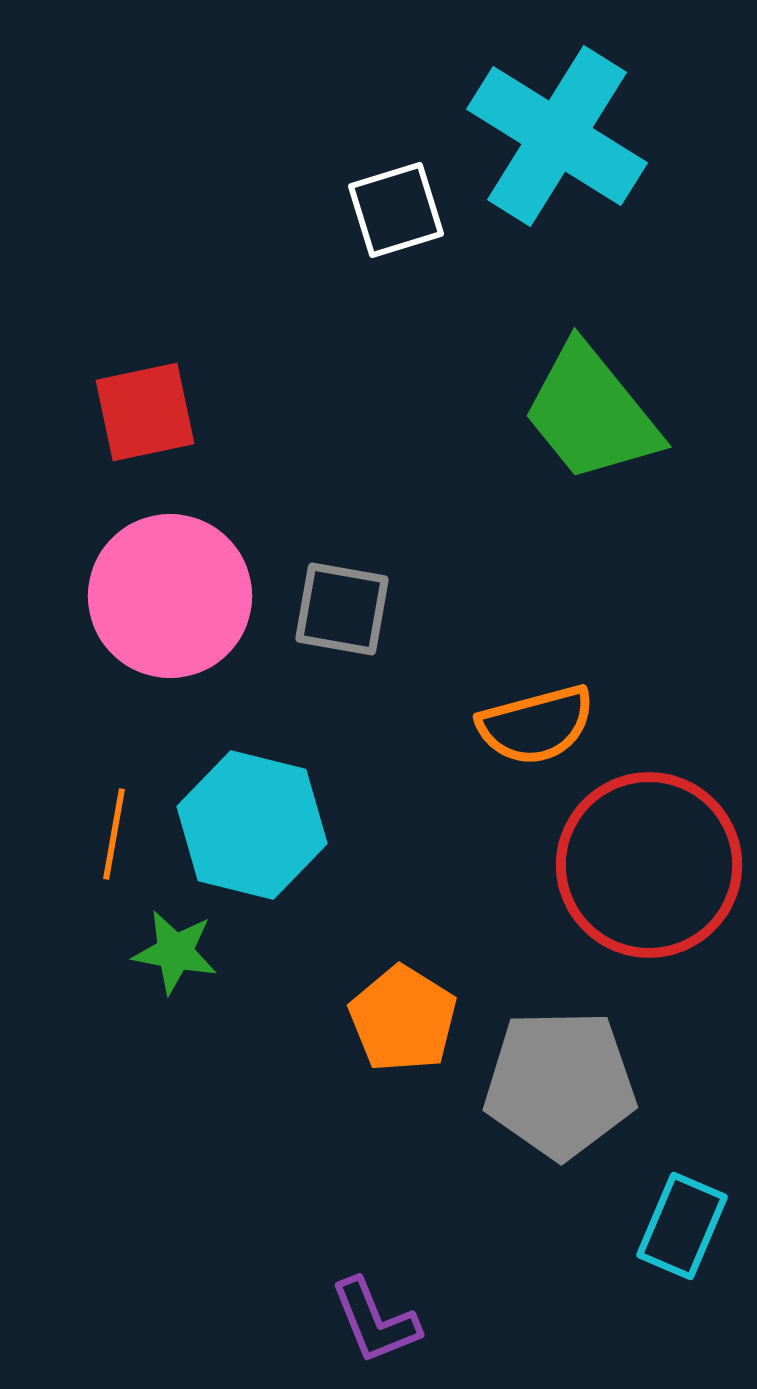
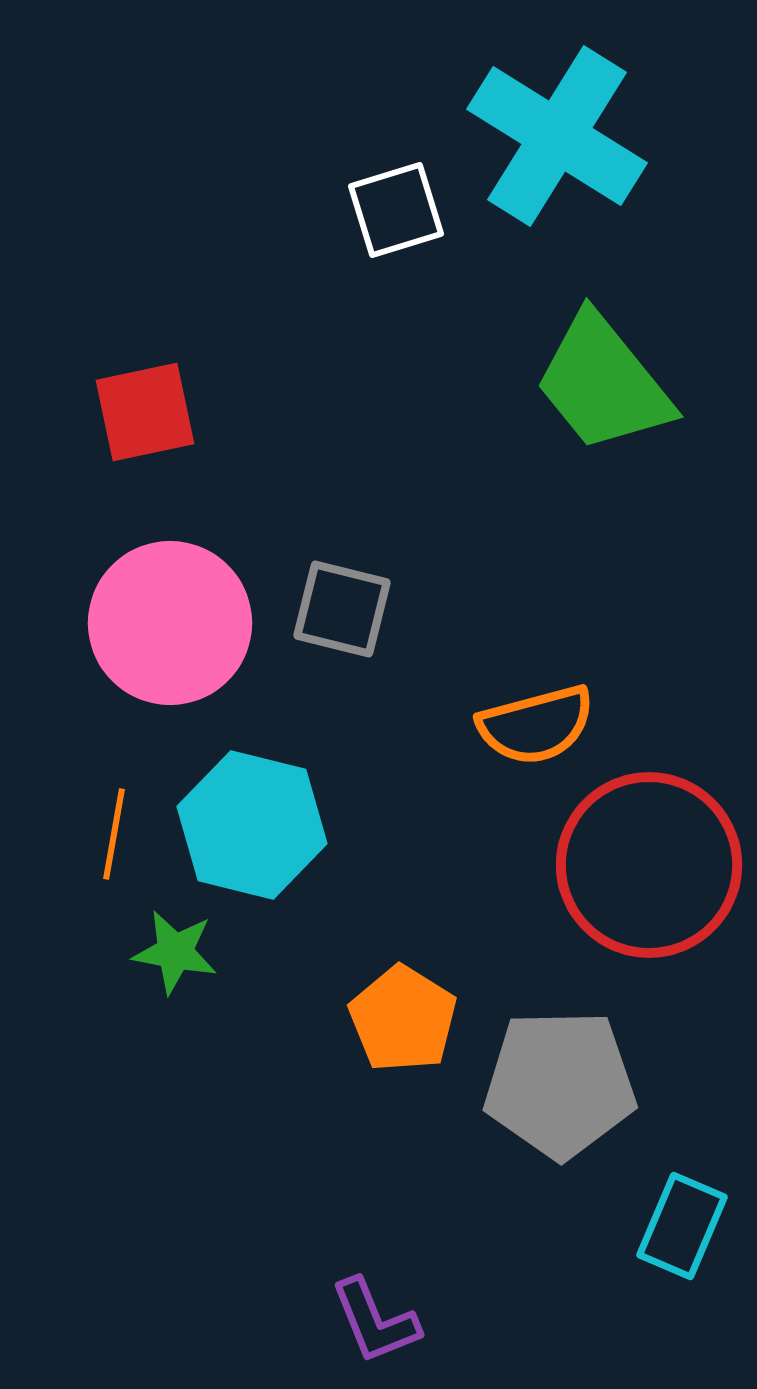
green trapezoid: moved 12 px right, 30 px up
pink circle: moved 27 px down
gray square: rotated 4 degrees clockwise
